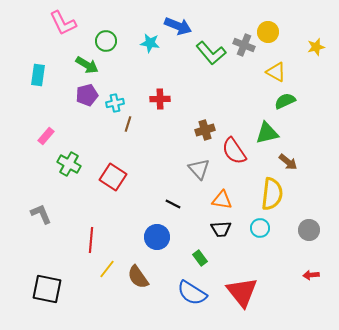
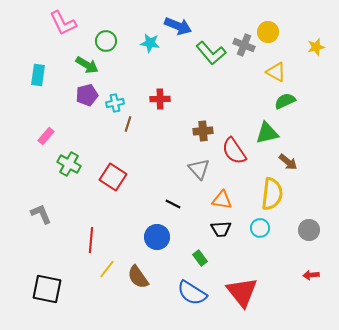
brown cross: moved 2 px left, 1 px down; rotated 12 degrees clockwise
